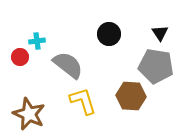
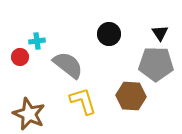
gray pentagon: moved 2 px up; rotated 8 degrees counterclockwise
